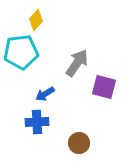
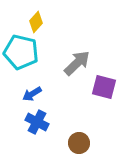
yellow diamond: moved 2 px down
cyan pentagon: rotated 20 degrees clockwise
gray arrow: rotated 12 degrees clockwise
blue arrow: moved 13 px left
blue cross: rotated 30 degrees clockwise
